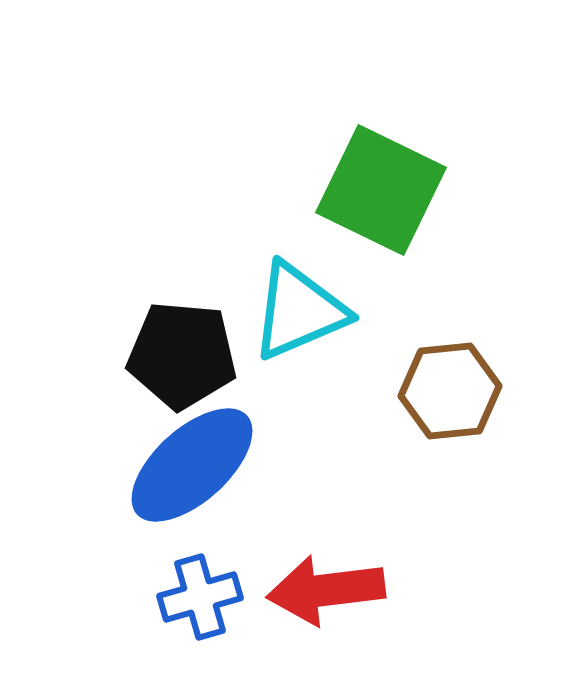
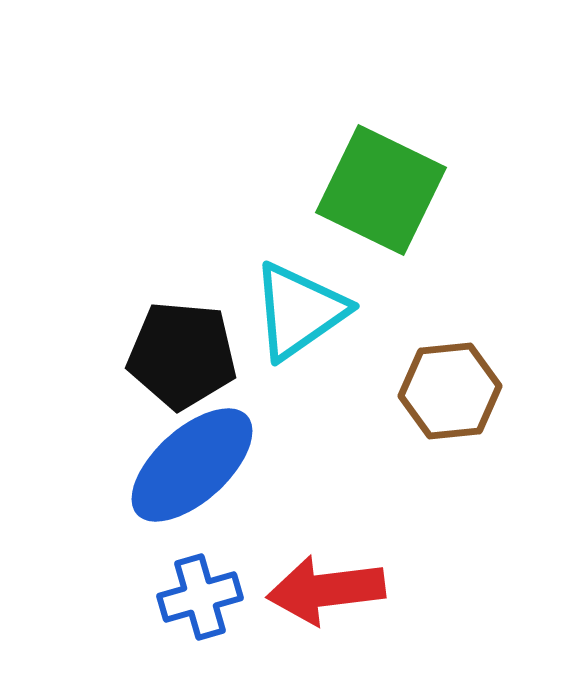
cyan triangle: rotated 12 degrees counterclockwise
